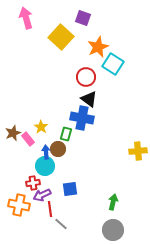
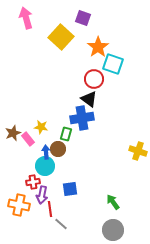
orange star: rotated 10 degrees counterclockwise
cyan square: rotated 15 degrees counterclockwise
red circle: moved 8 px right, 2 px down
blue cross: rotated 20 degrees counterclockwise
yellow star: rotated 24 degrees counterclockwise
yellow cross: rotated 24 degrees clockwise
red cross: moved 1 px up
purple arrow: rotated 54 degrees counterclockwise
green arrow: rotated 49 degrees counterclockwise
